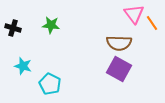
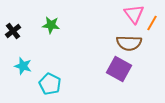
orange line: rotated 63 degrees clockwise
black cross: moved 3 px down; rotated 35 degrees clockwise
brown semicircle: moved 10 px right
